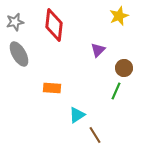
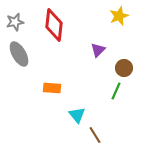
cyan triangle: rotated 36 degrees counterclockwise
